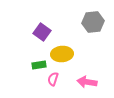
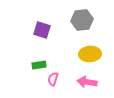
gray hexagon: moved 11 px left, 2 px up
purple square: moved 2 px up; rotated 18 degrees counterclockwise
yellow ellipse: moved 28 px right
